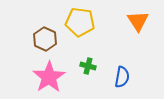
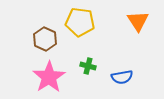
blue semicircle: rotated 70 degrees clockwise
